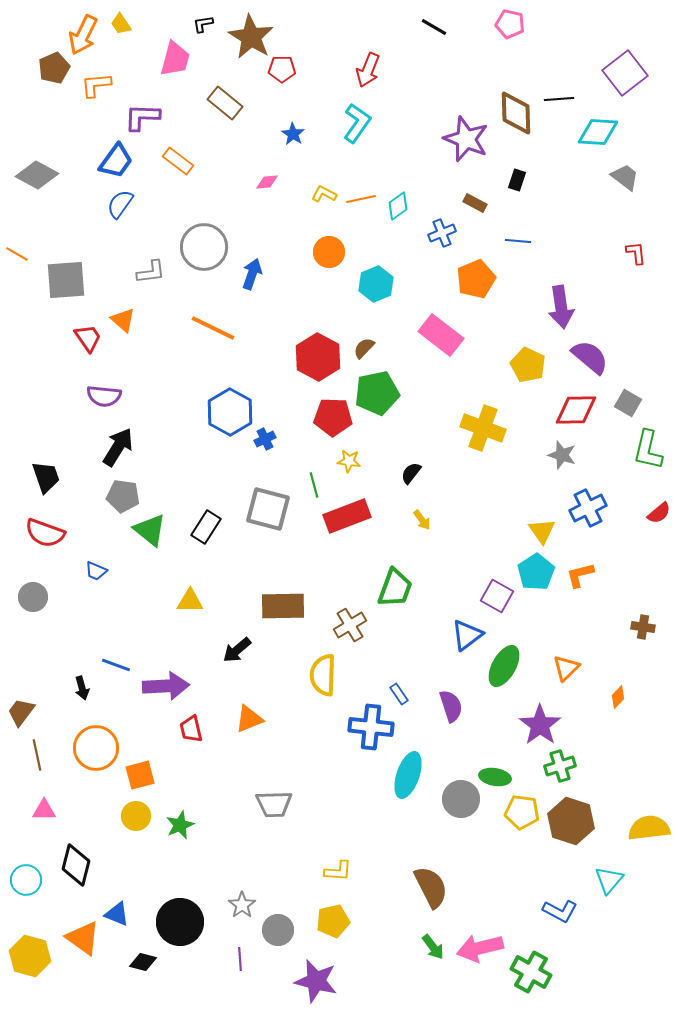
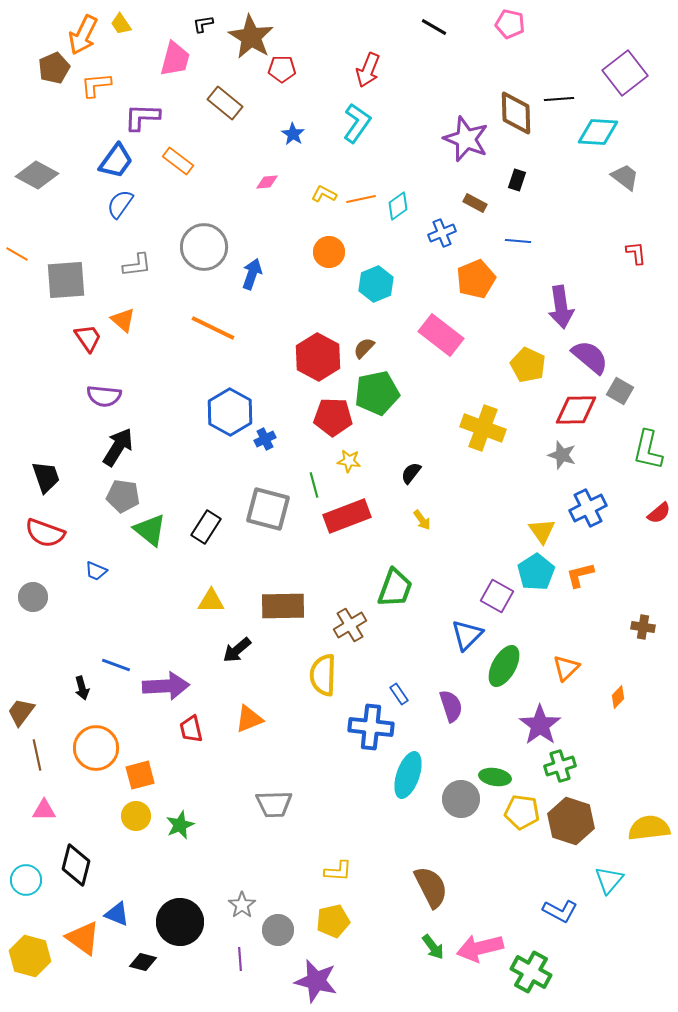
gray L-shape at (151, 272): moved 14 px left, 7 px up
gray square at (628, 403): moved 8 px left, 12 px up
yellow triangle at (190, 601): moved 21 px right
blue triangle at (467, 635): rotated 8 degrees counterclockwise
